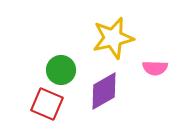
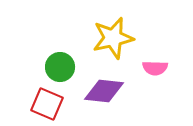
green circle: moved 1 px left, 3 px up
purple diamond: rotated 36 degrees clockwise
